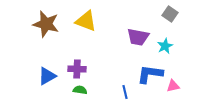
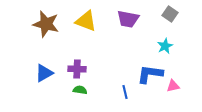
purple trapezoid: moved 10 px left, 18 px up
blue triangle: moved 3 px left, 3 px up
